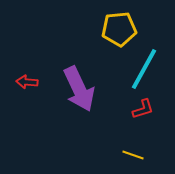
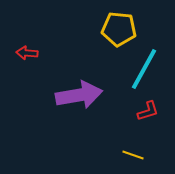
yellow pentagon: rotated 12 degrees clockwise
red arrow: moved 29 px up
purple arrow: moved 6 px down; rotated 75 degrees counterclockwise
red L-shape: moved 5 px right, 2 px down
